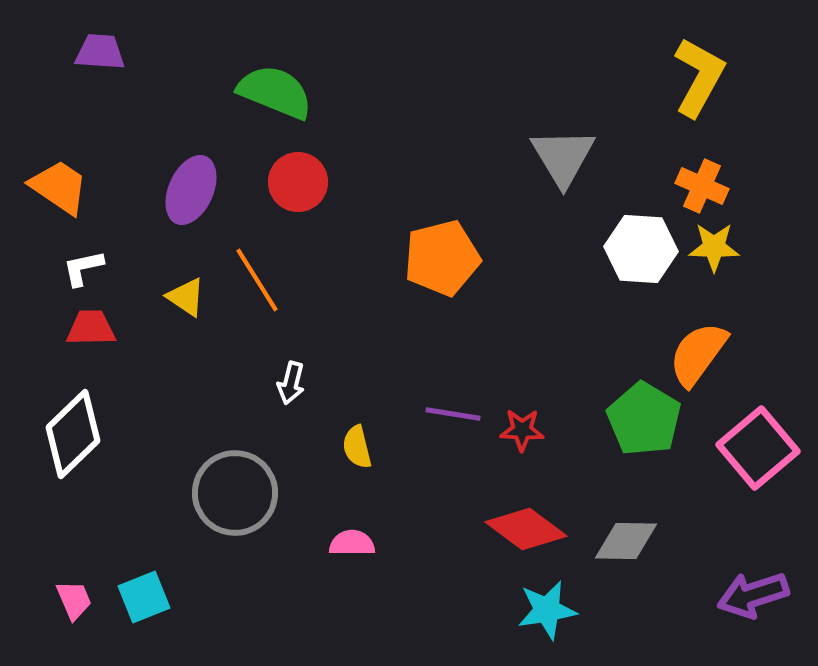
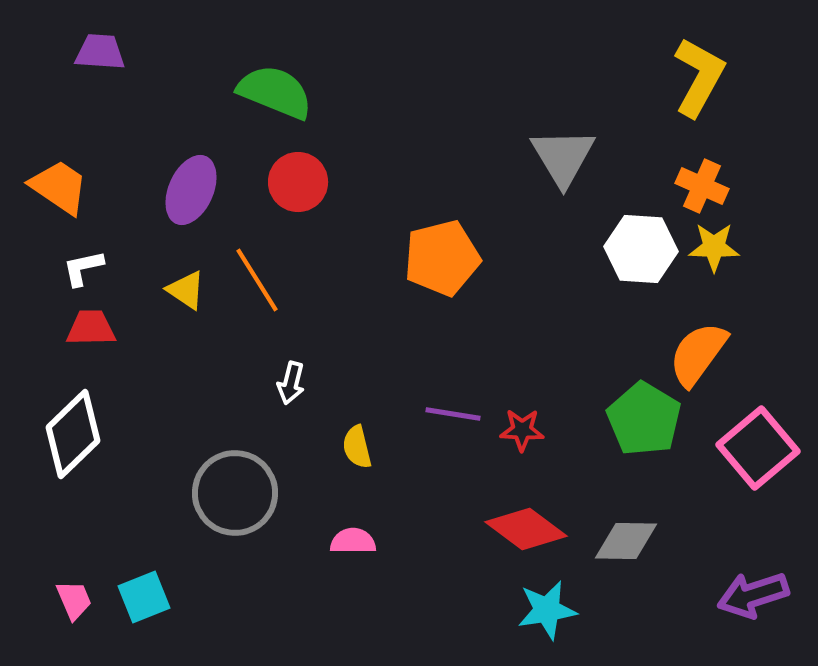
yellow triangle: moved 7 px up
pink semicircle: moved 1 px right, 2 px up
